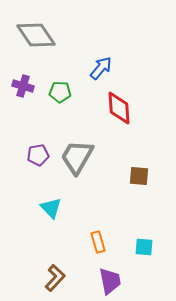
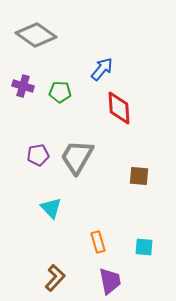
gray diamond: rotated 21 degrees counterclockwise
blue arrow: moved 1 px right, 1 px down
